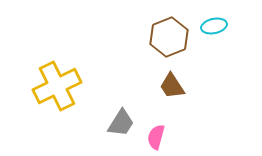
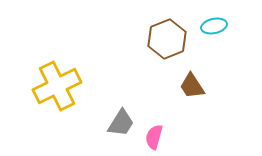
brown hexagon: moved 2 px left, 2 px down
brown trapezoid: moved 20 px right
pink semicircle: moved 2 px left
